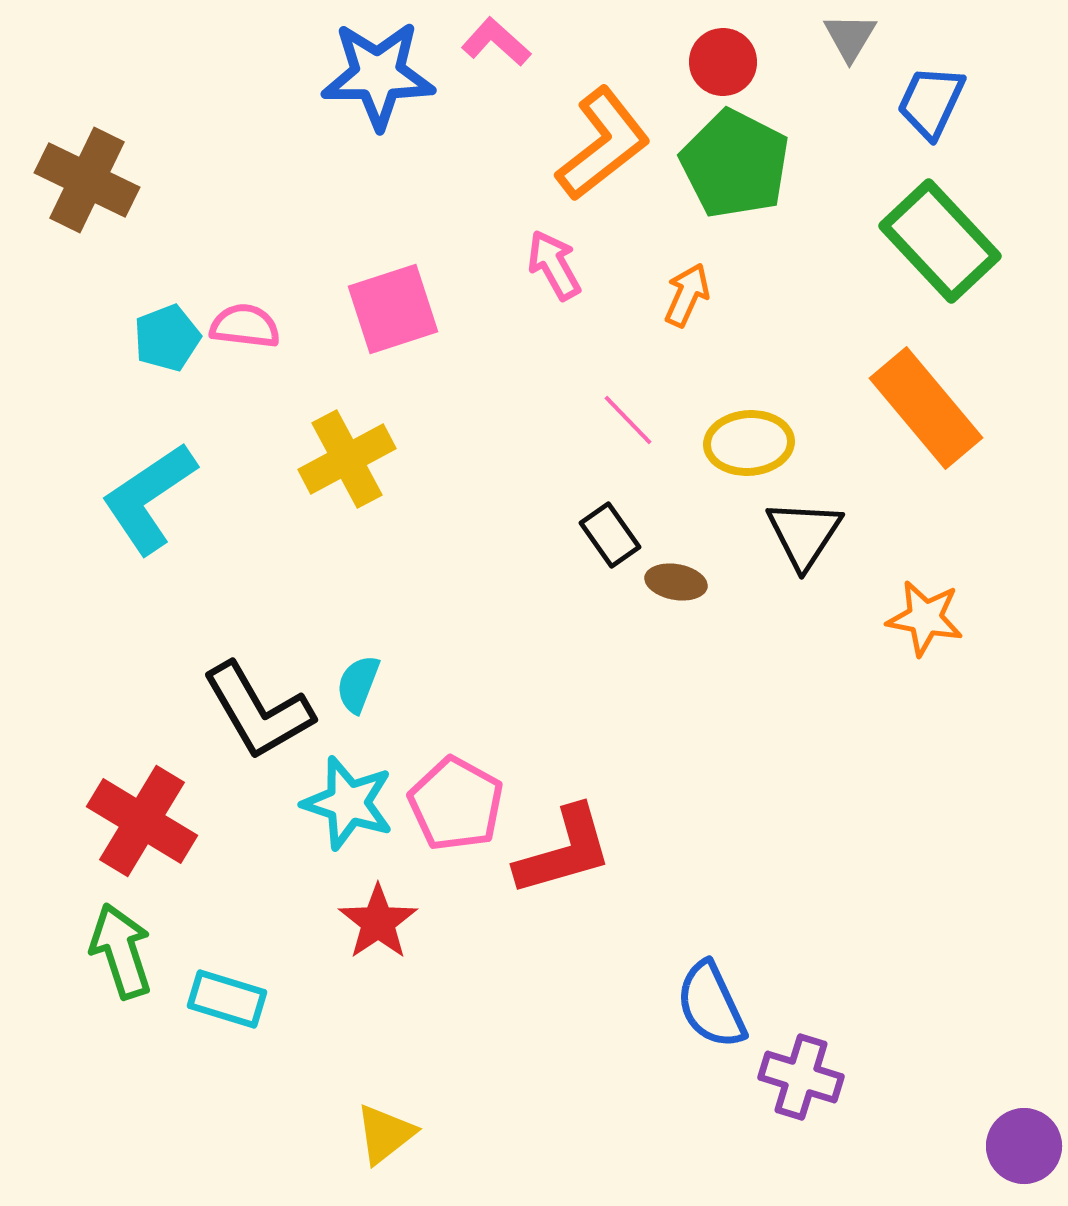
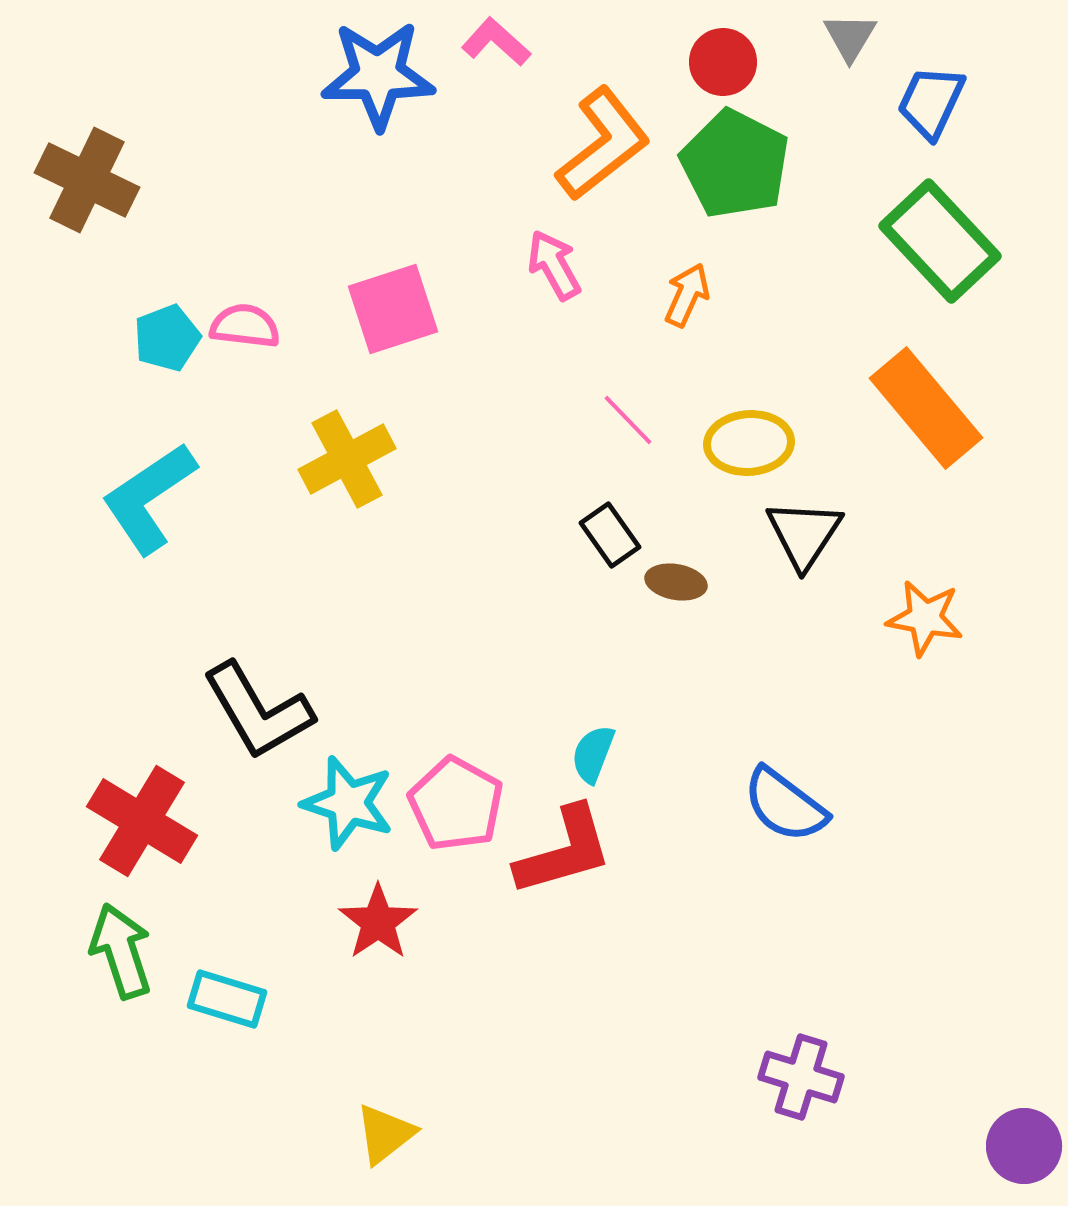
cyan semicircle: moved 235 px right, 70 px down
blue semicircle: moved 74 px right, 200 px up; rotated 28 degrees counterclockwise
